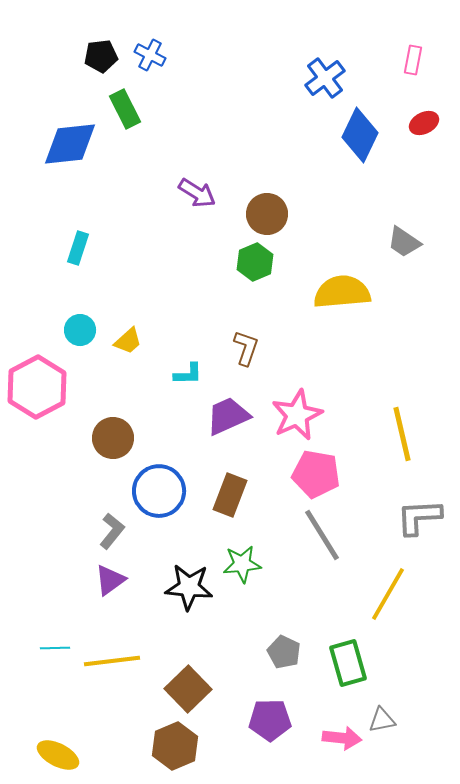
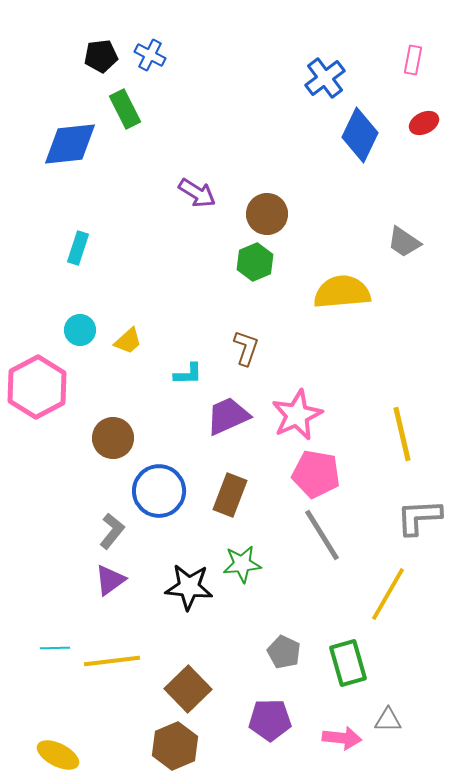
gray triangle at (382, 720): moved 6 px right; rotated 12 degrees clockwise
